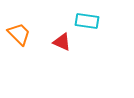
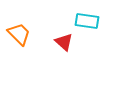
red triangle: moved 2 px right; rotated 18 degrees clockwise
